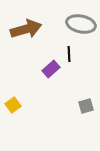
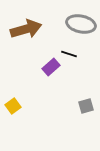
black line: rotated 70 degrees counterclockwise
purple rectangle: moved 2 px up
yellow square: moved 1 px down
